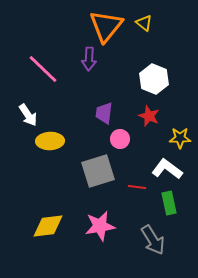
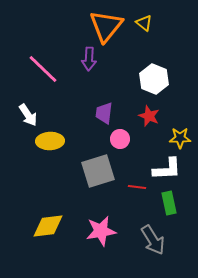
white L-shape: rotated 140 degrees clockwise
pink star: moved 1 px right, 5 px down
